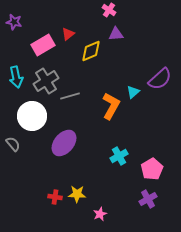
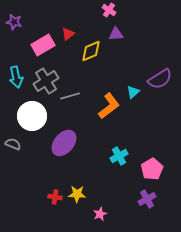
purple semicircle: rotated 10 degrees clockwise
orange L-shape: moved 2 px left; rotated 24 degrees clockwise
gray semicircle: rotated 28 degrees counterclockwise
purple cross: moved 1 px left
